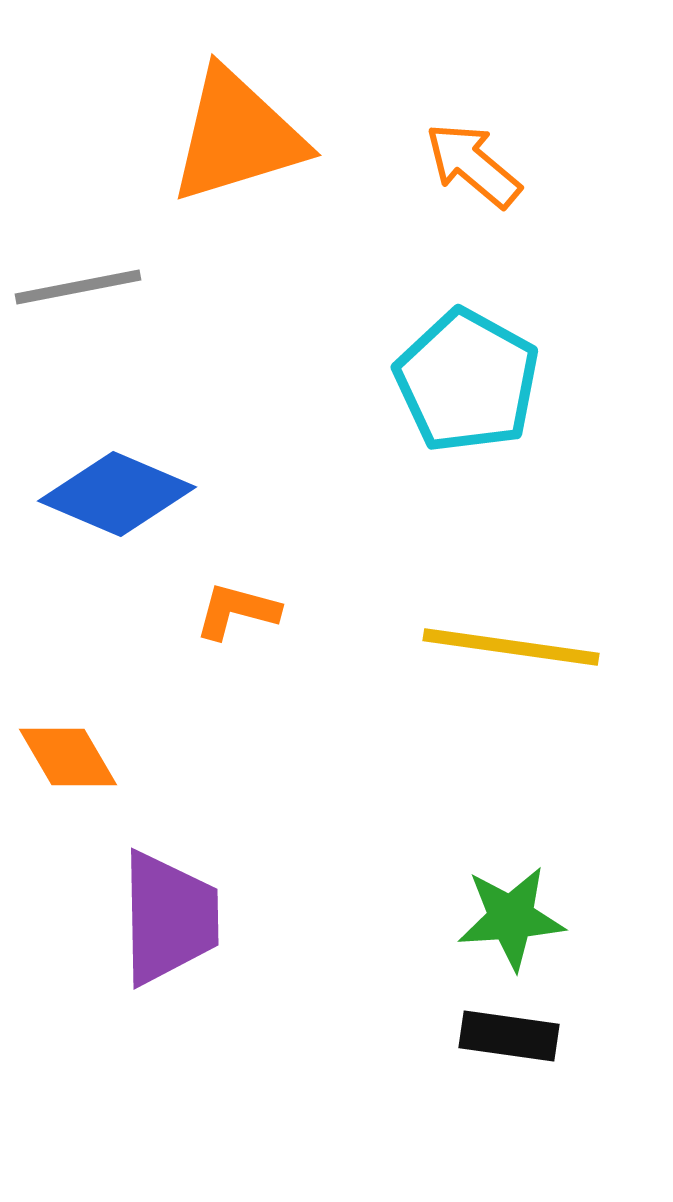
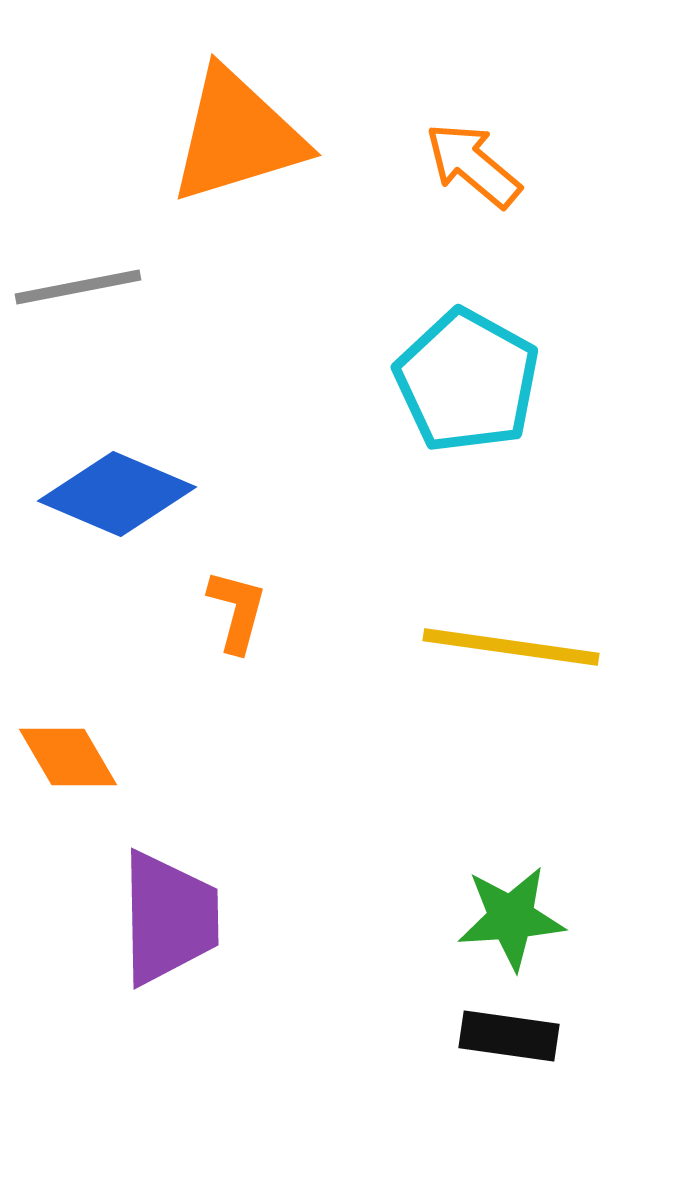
orange L-shape: rotated 90 degrees clockwise
